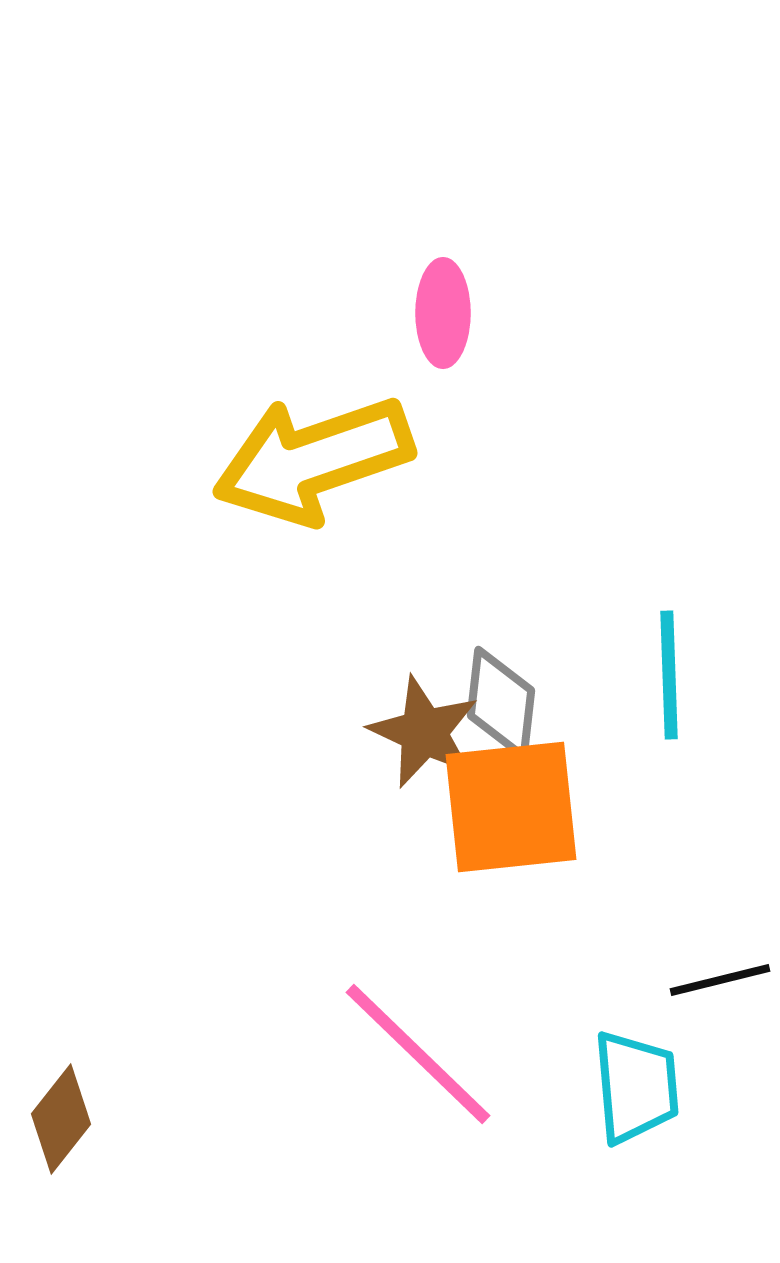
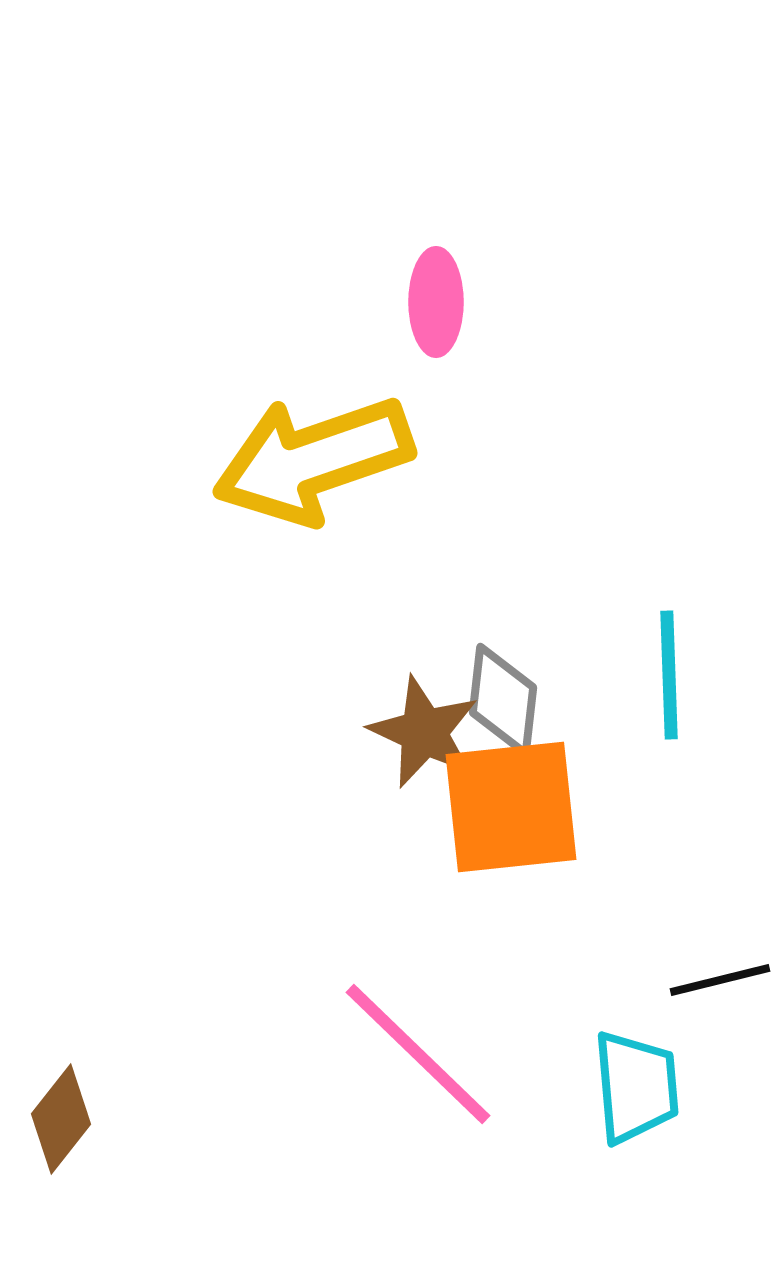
pink ellipse: moved 7 px left, 11 px up
gray diamond: moved 2 px right, 3 px up
